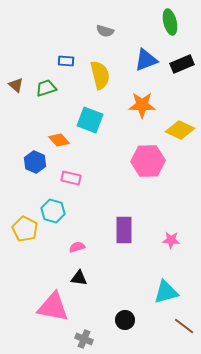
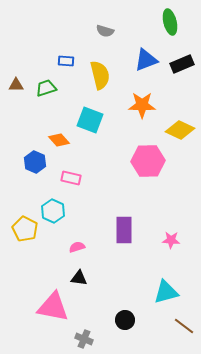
brown triangle: rotated 42 degrees counterclockwise
cyan hexagon: rotated 10 degrees clockwise
